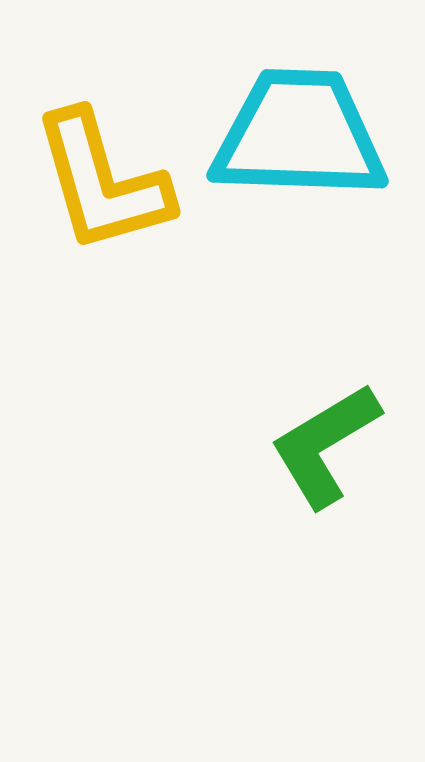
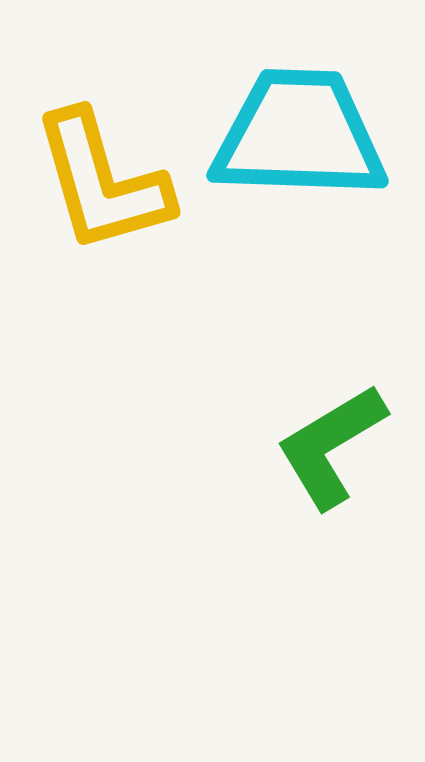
green L-shape: moved 6 px right, 1 px down
